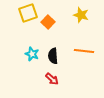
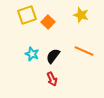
yellow square: moved 1 px left, 2 px down
orange line: rotated 18 degrees clockwise
black semicircle: rotated 42 degrees clockwise
red arrow: rotated 24 degrees clockwise
